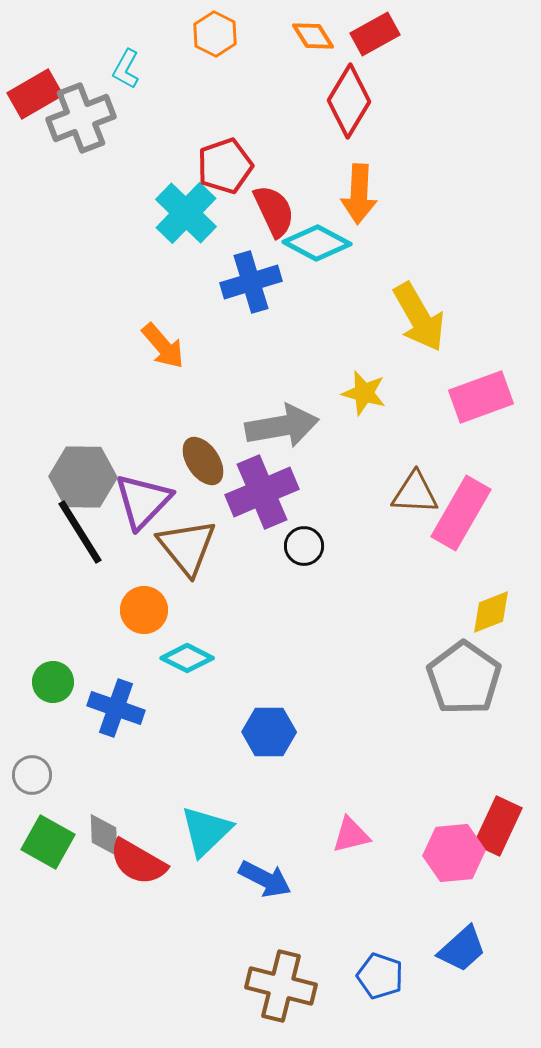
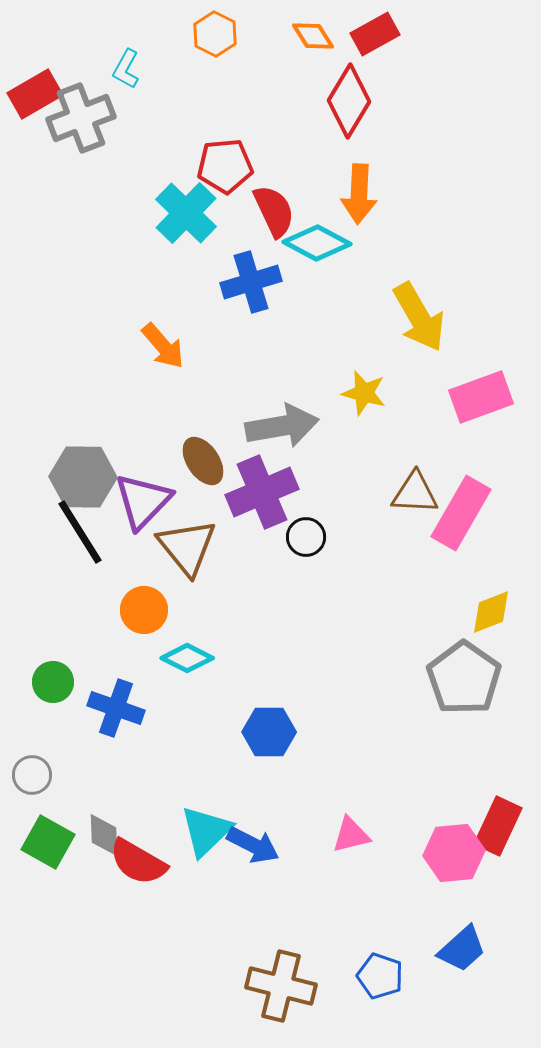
red pentagon at (225, 166): rotated 14 degrees clockwise
black circle at (304, 546): moved 2 px right, 9 px up
blue arrow at (265, 879): moved 12 px left, 34 px up
